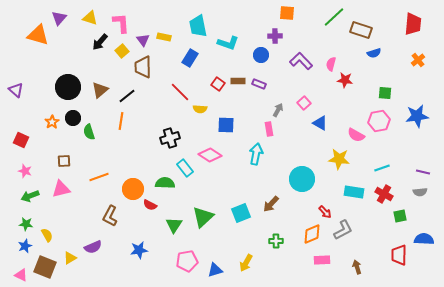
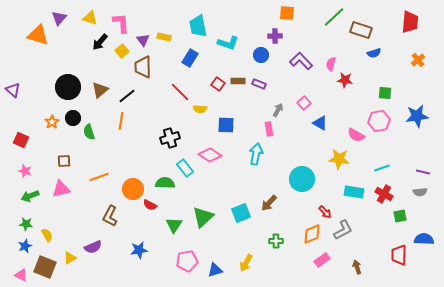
red trapezoid at (413, 24): moved 3 px left, 2 px up
purple triangle at (16, 90): moved 3 px left
brown arrow at (271, 204): moved 2 px left, 1 px up
pink rectangle at (322, 260): rotated 35 degrees counterclockwise
